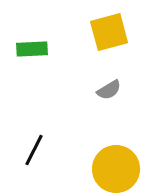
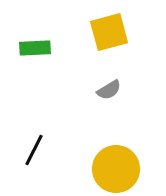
green rectangle: moved 3 px right, 1 px up
